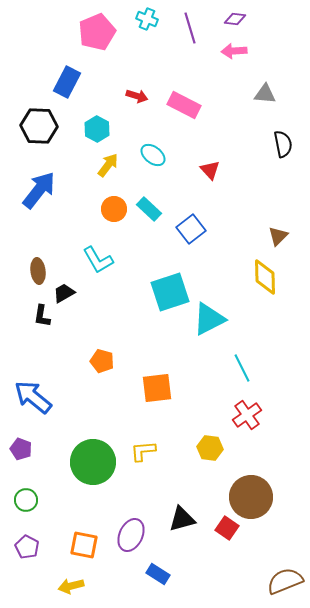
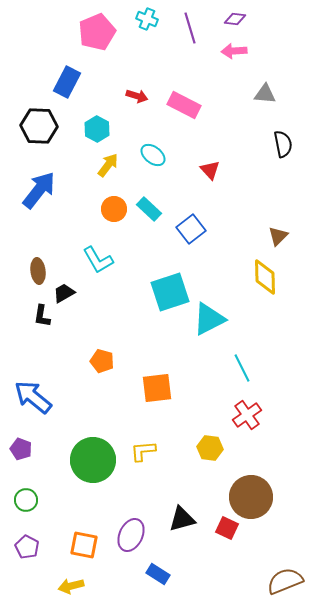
green circle at (93, 462): moved 2 px up
red square at (227, 528): rotated 10 degrees counterclockwise
